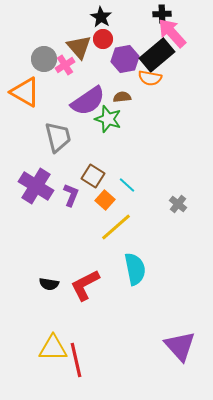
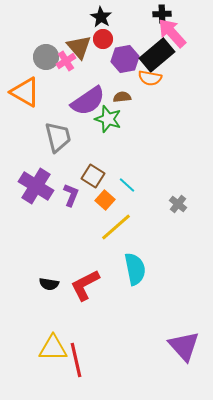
gray circle: moved 2 px right, 2 px up
pink cross: moved 1 px right, 4 px up
purple triangle: moved 4 px right
